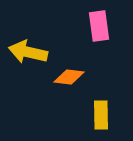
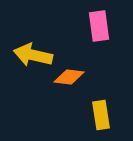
yellow arrow: moved 5 px right, 3 px down
yellow rectangle: rotated 8 degrees counterclockwise
